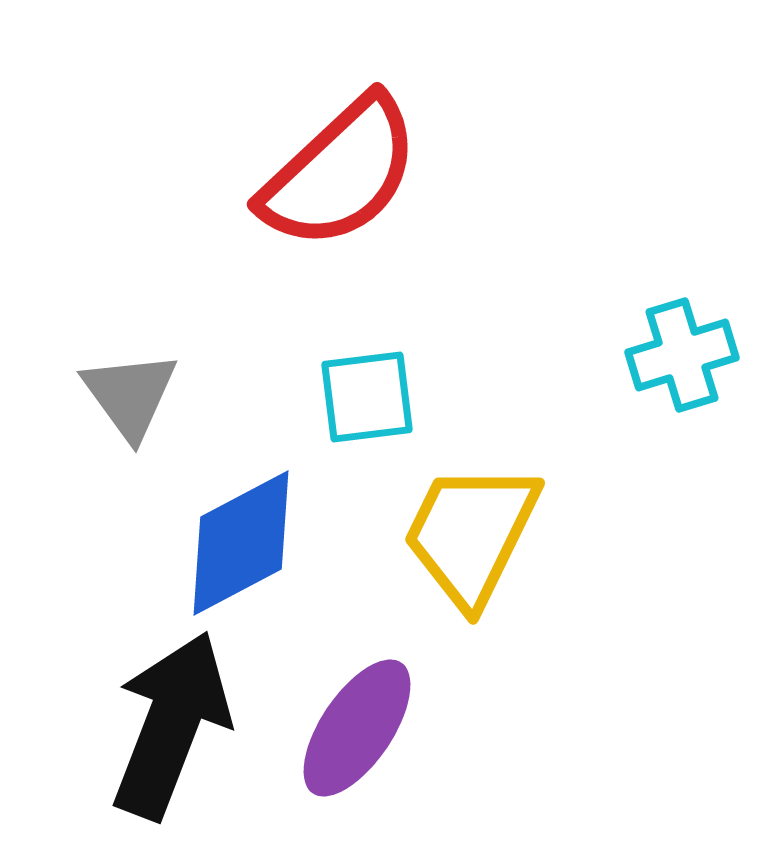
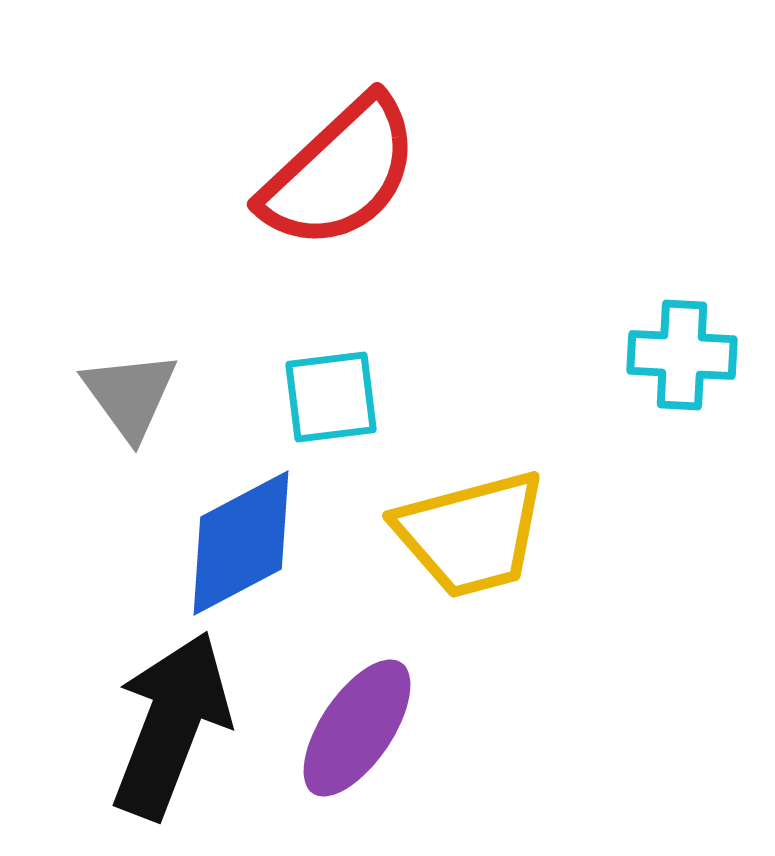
cyan cross: rotated 20 degrees clockwise
cyan square: moved 36 px left
yellow trapezoid: rotated 131 degrees counterclockwise
